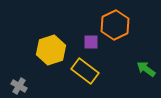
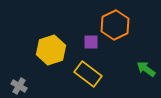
yellow rectangle: moved 3 px right, 3 px down
